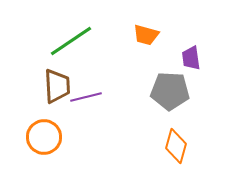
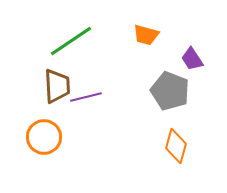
purple trapezoid: moved 1 px right, 1 px down; rotated 25 degrees counterclockwise
gray pentagon: rotated 18 degrees clockwise
